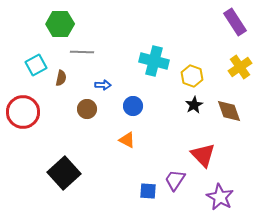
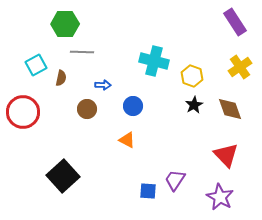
green hexagon: moved 5 px right
brown diamond: moved 1 px right, 2 px up
red triangle: moved 23 px right
black square: moved 1 px left, 3 px down
